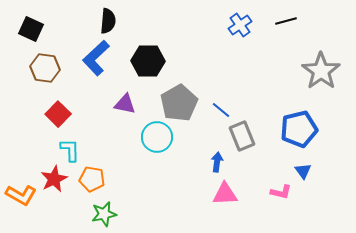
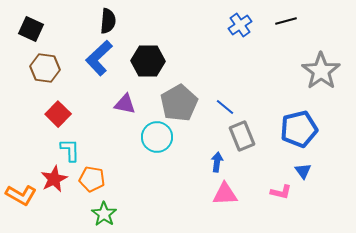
blue L-shape: moved 3 px right
blue line: moved 4 px right, 3 px up
green star: rotated 25 degrees counterclockwise
